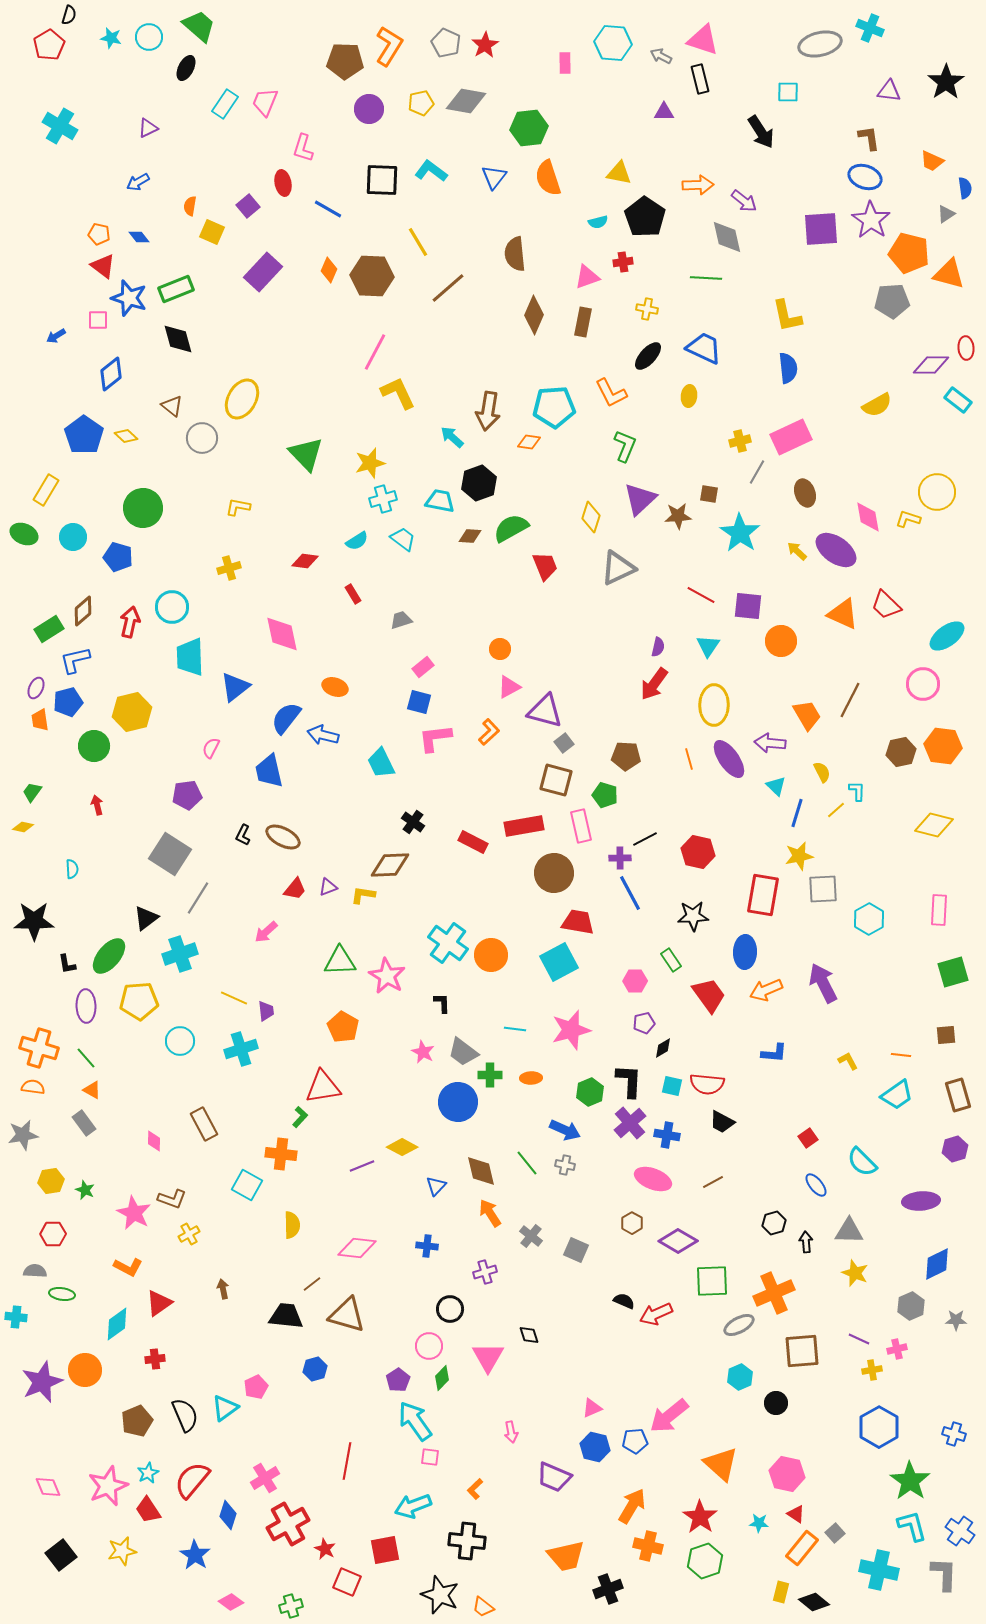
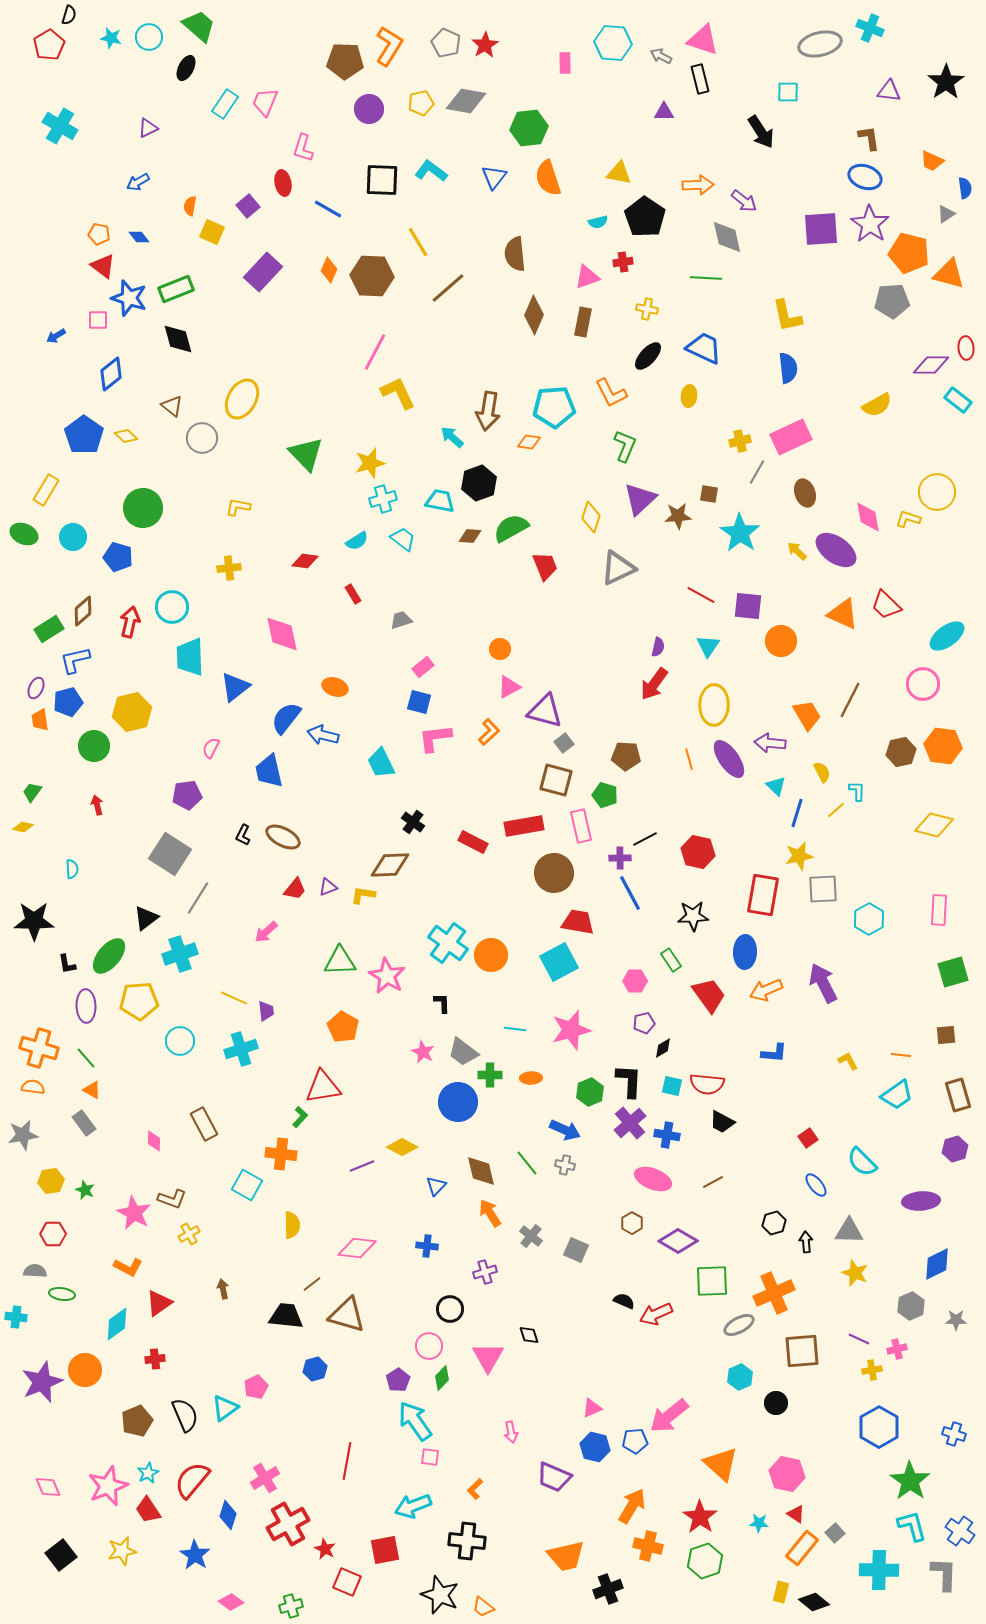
purple star at (871, 220): moved 1 px left, 4 px down
yellow cross at (229, 568): rotated 10 degrees clockwise
cyan cross at (879, 1570): rotated 12 degrees counterclockwise
